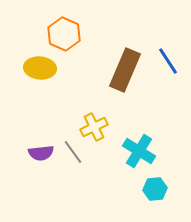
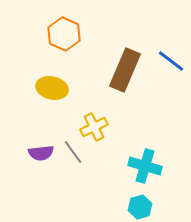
blue line: moved 3 px right; rotated 20 degrees counterclockwise
yellow ellipse: moved 12 px right, 20 px down; rotated 8 degrees clockwise
cyan cross: moved 6 px right, 15 px down; rotated 16 degrees counterclockwise
cyan hexagon: moved 15 px left, 18 px down; rotated 10 degrees counterclockwise
